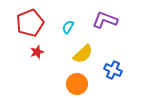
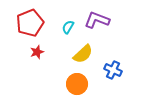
purple L-shape: moved 8 px left
